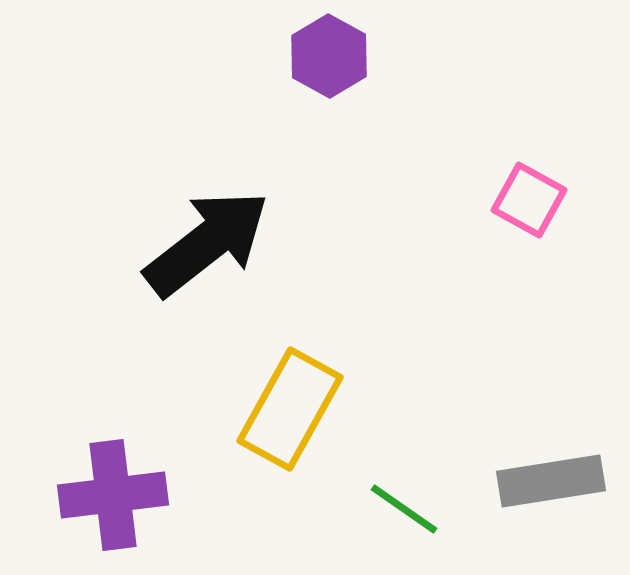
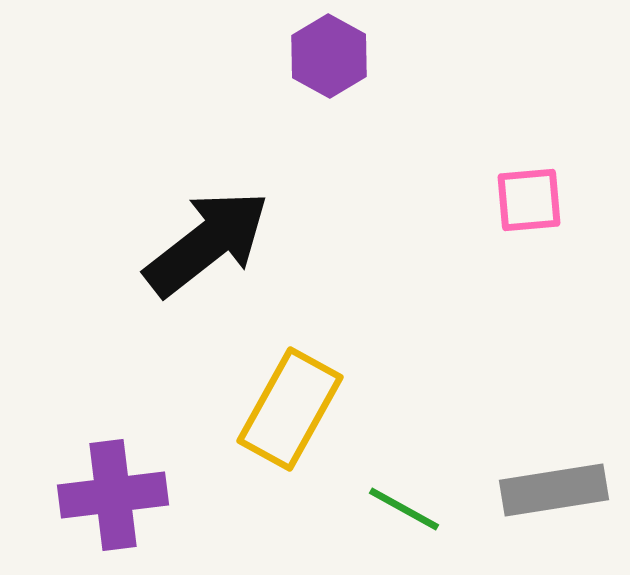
pink square: rotated 34 degrees counterclockwise
gray rectangle: moved 3 px right, 9 px down
green line: rotated 6 degrees counterclockwise
